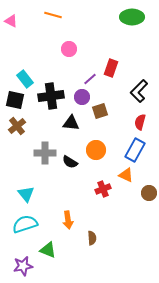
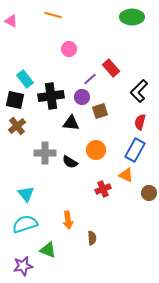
red rectangle: rotated 60 degrees counterclockwise
